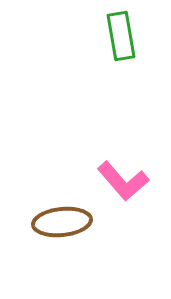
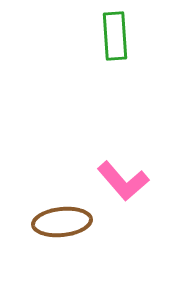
green rectangle: moved 6 px left; rotated 6 degrees clockwise
